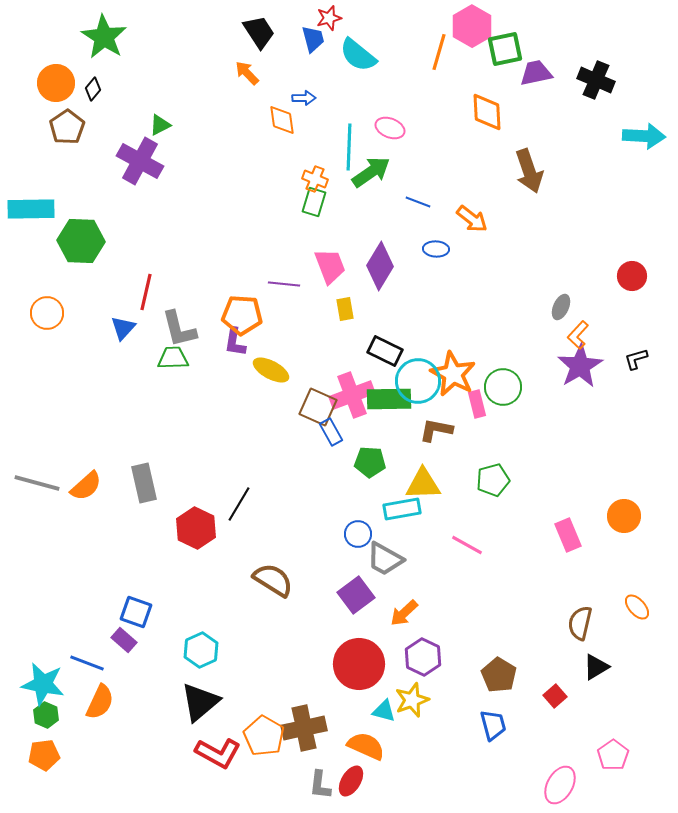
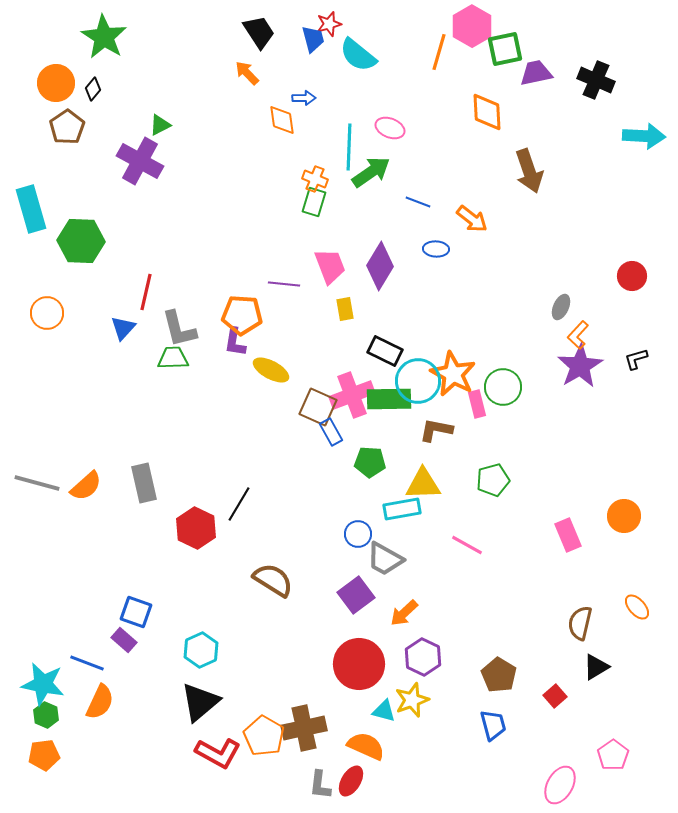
red star at (329, 18): moved 6 px down
cyan rectangle at (31, 209): rotated 75 degrees clockwise
